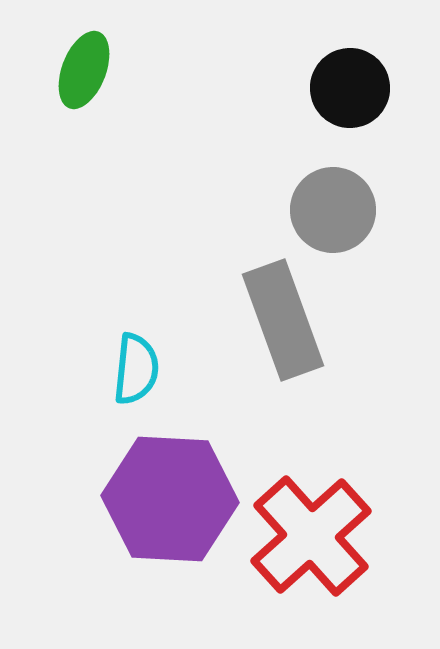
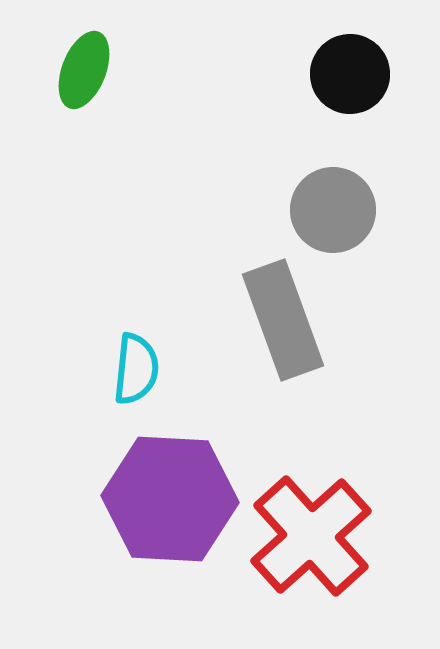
black circle: moved 14 px up
